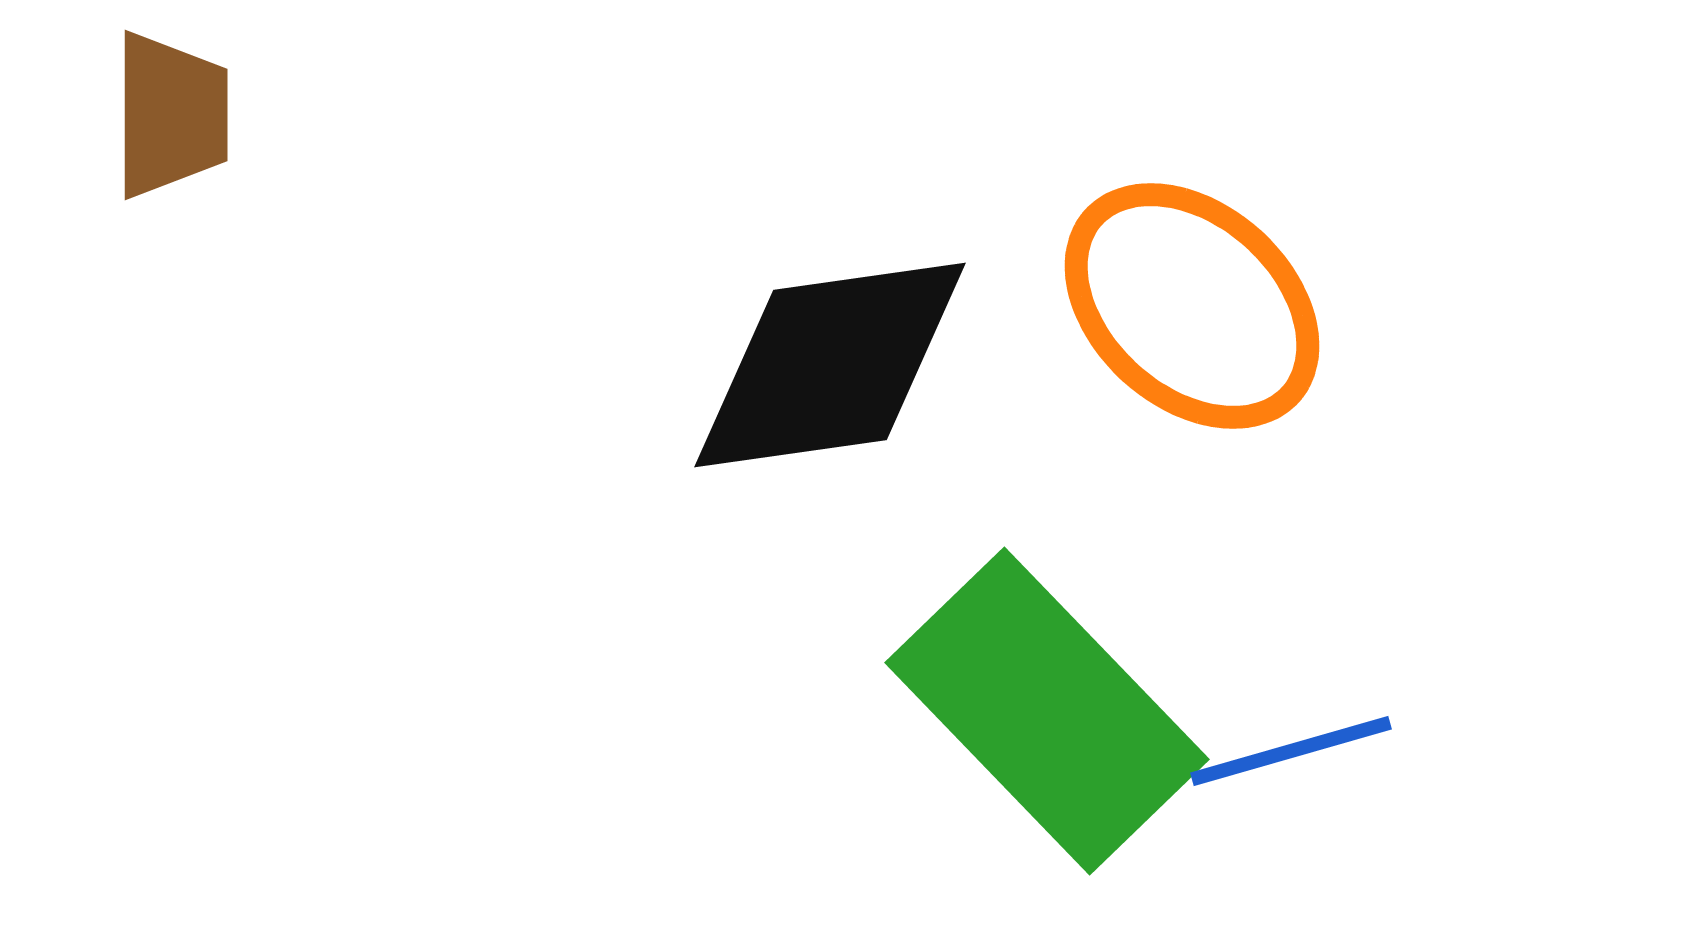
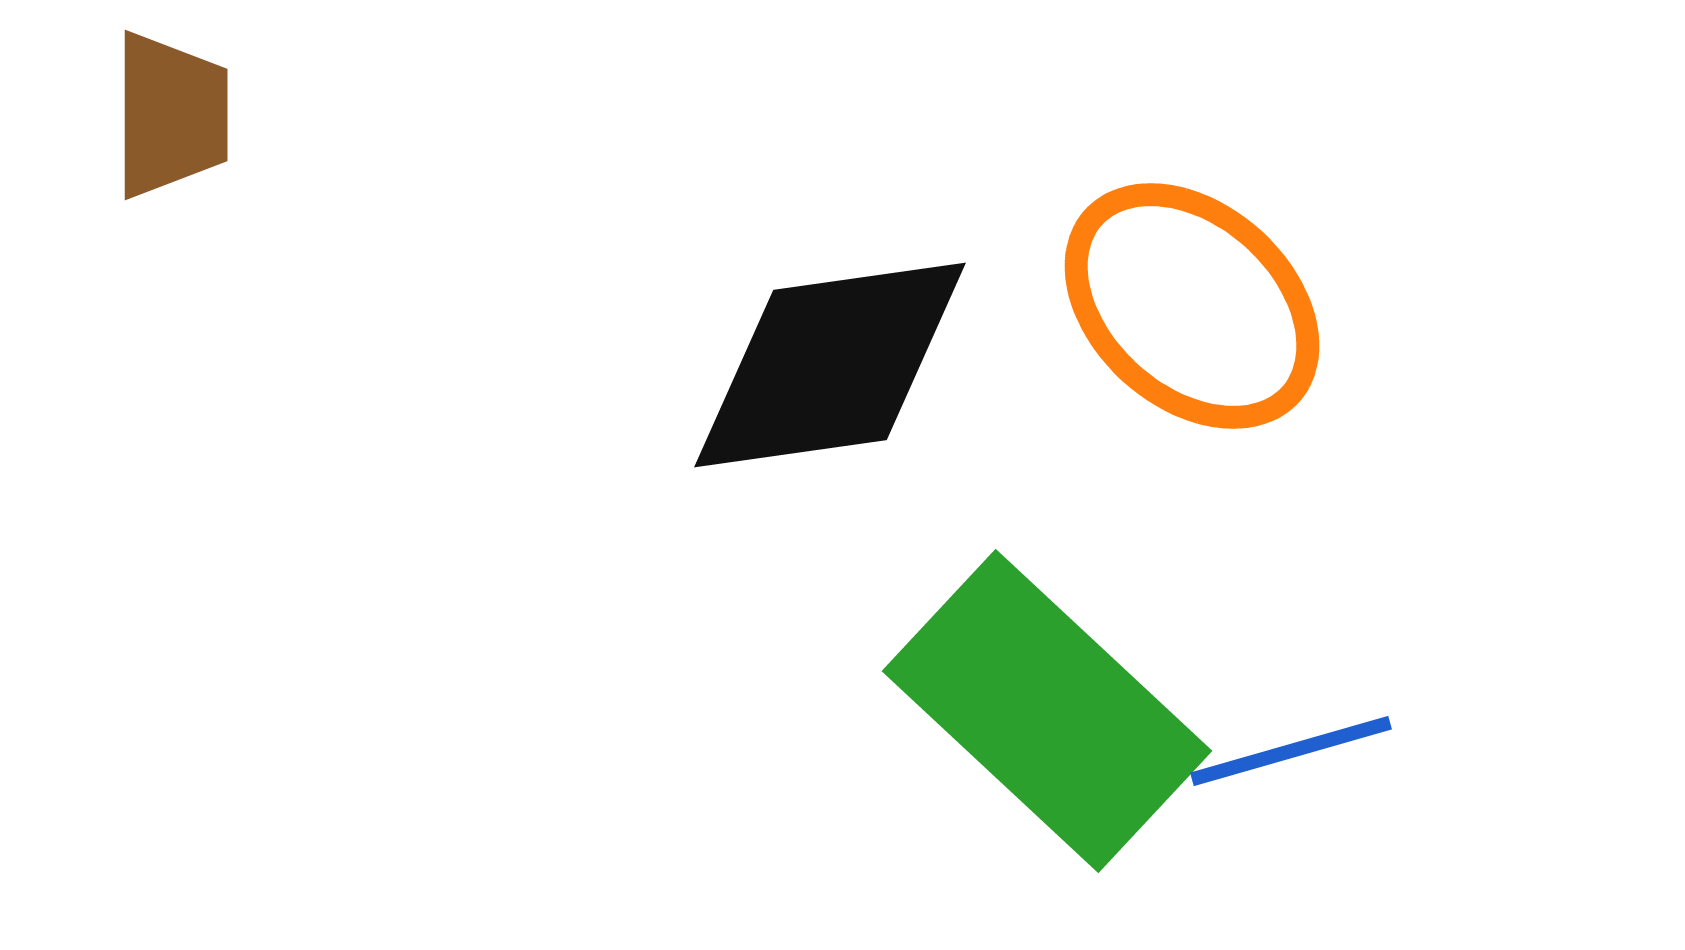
green rectangle: rotated 3 degrees counterclockwise
